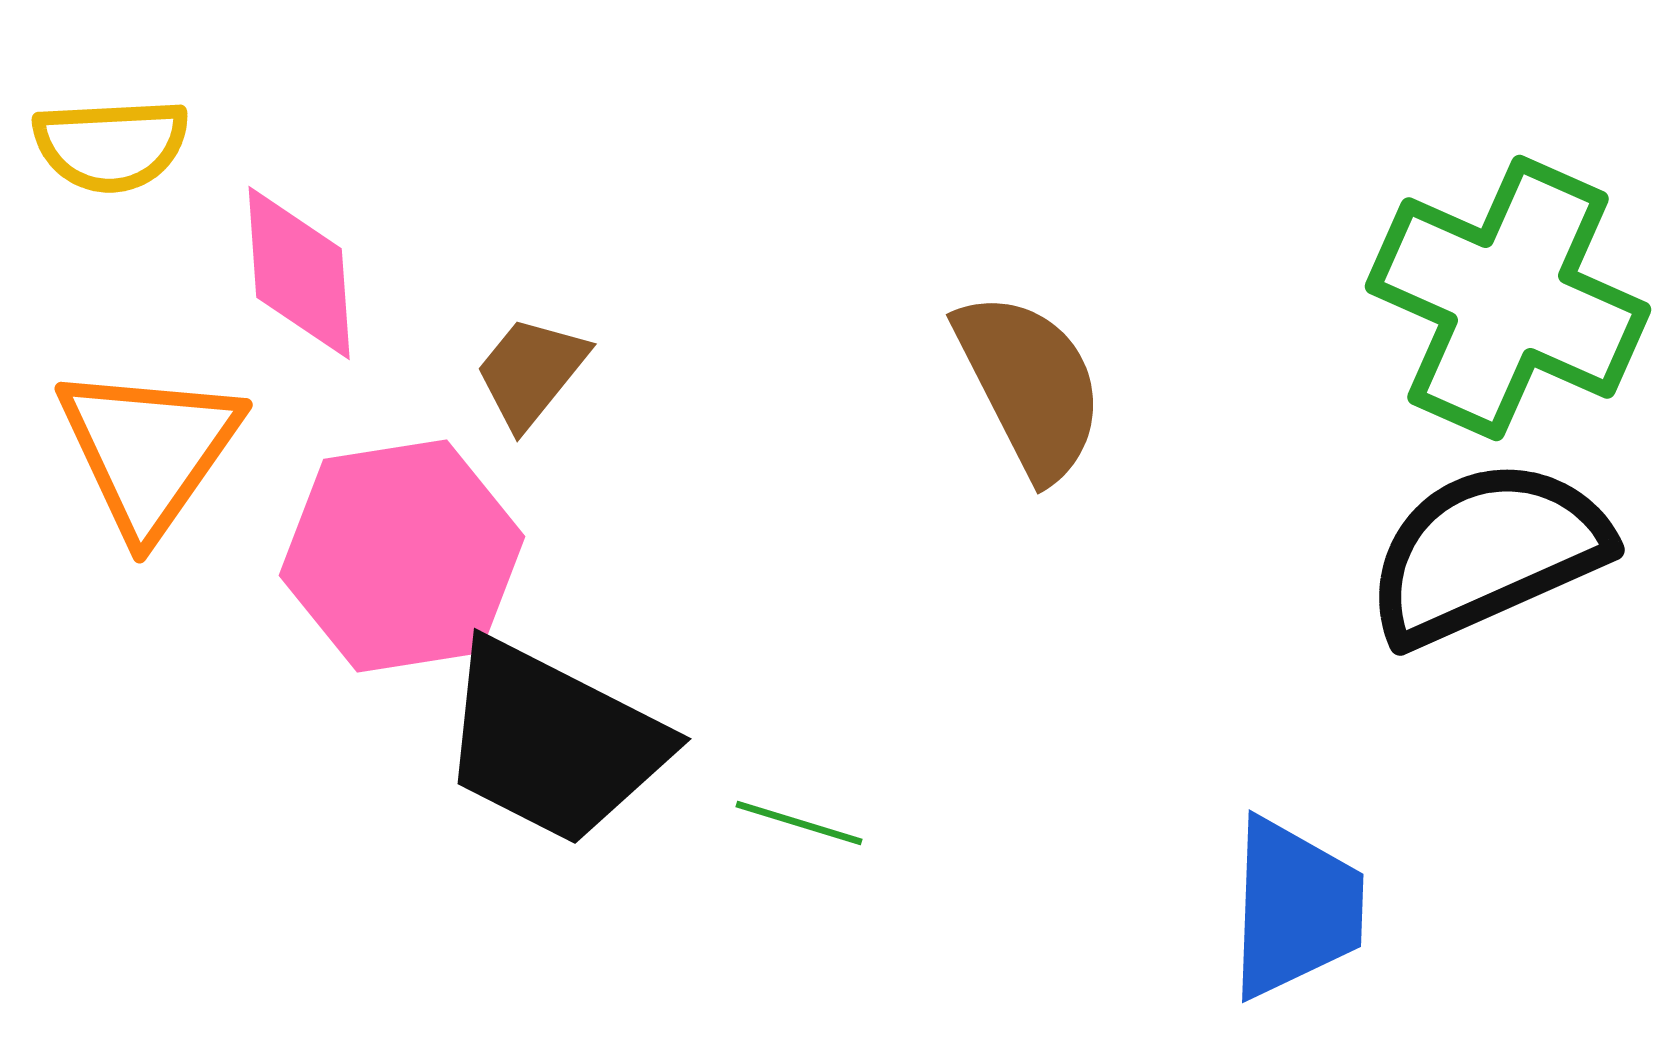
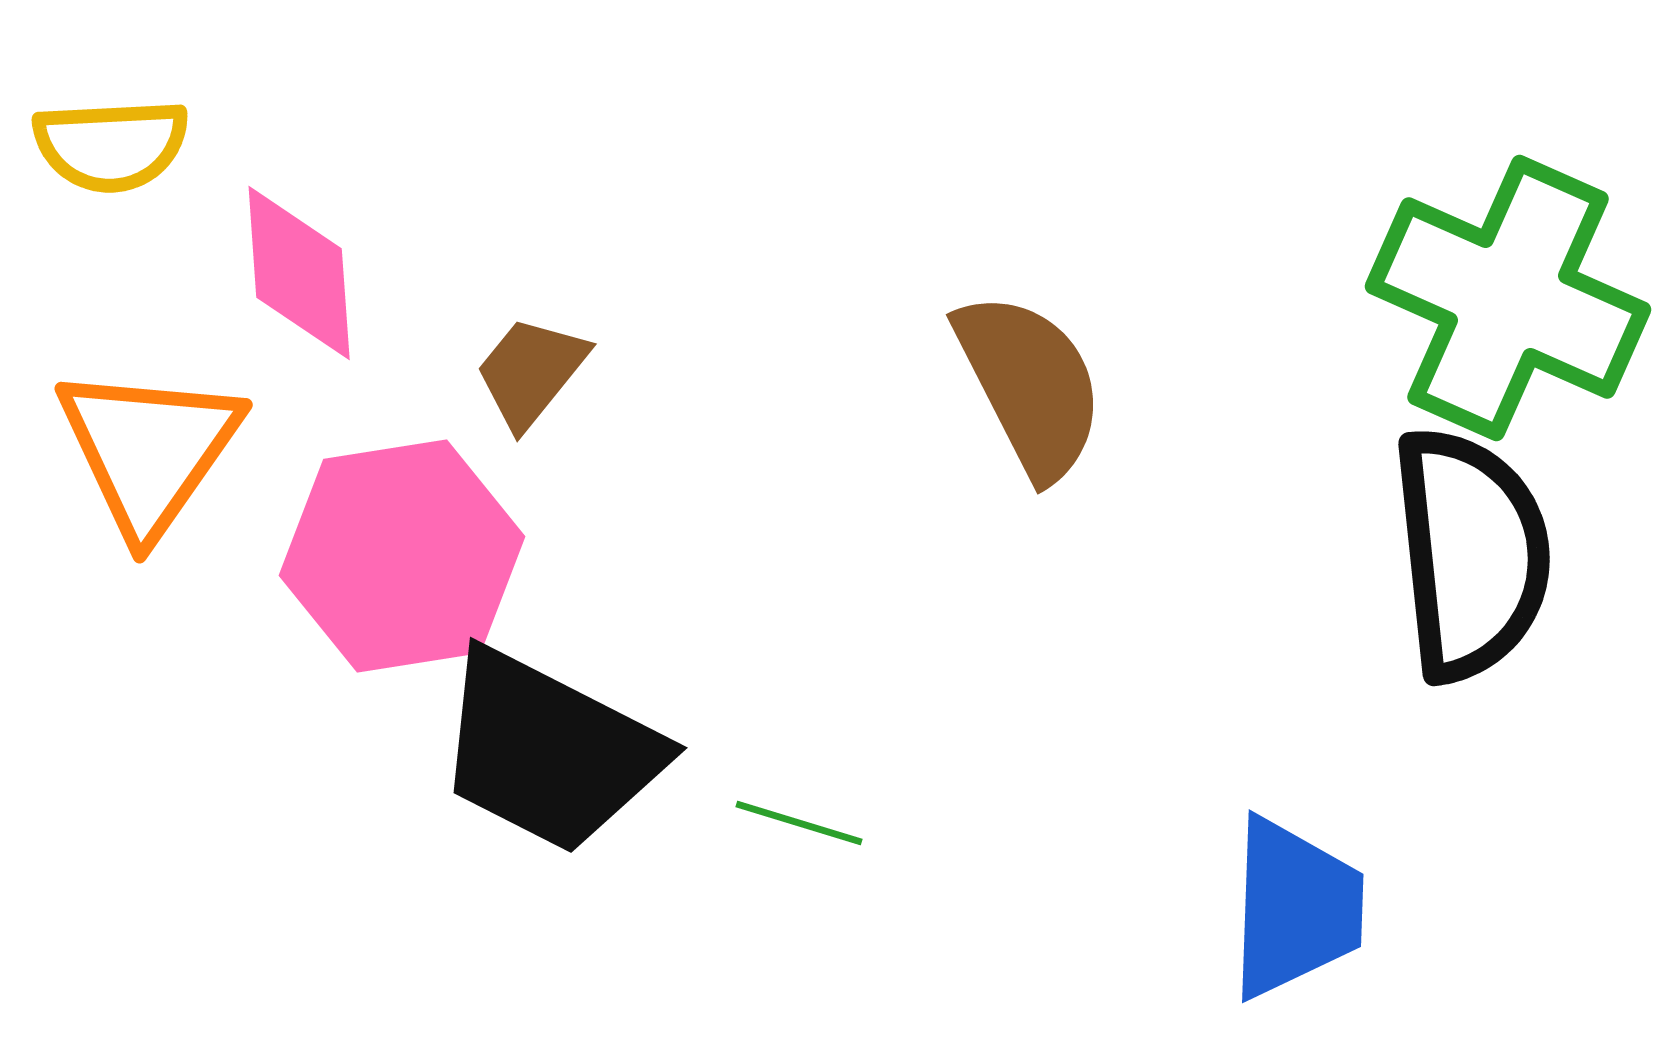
black semicircle: moved 16 px left, 2 px down; rotated 108 degrees clockwise
black trapezoid: moved 4 px left, 9 px down
